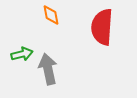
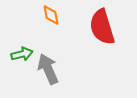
red semicircle: rotated 21 degrees counterclockwise
gray arrow: rotated 12 degrees counterclockwise
